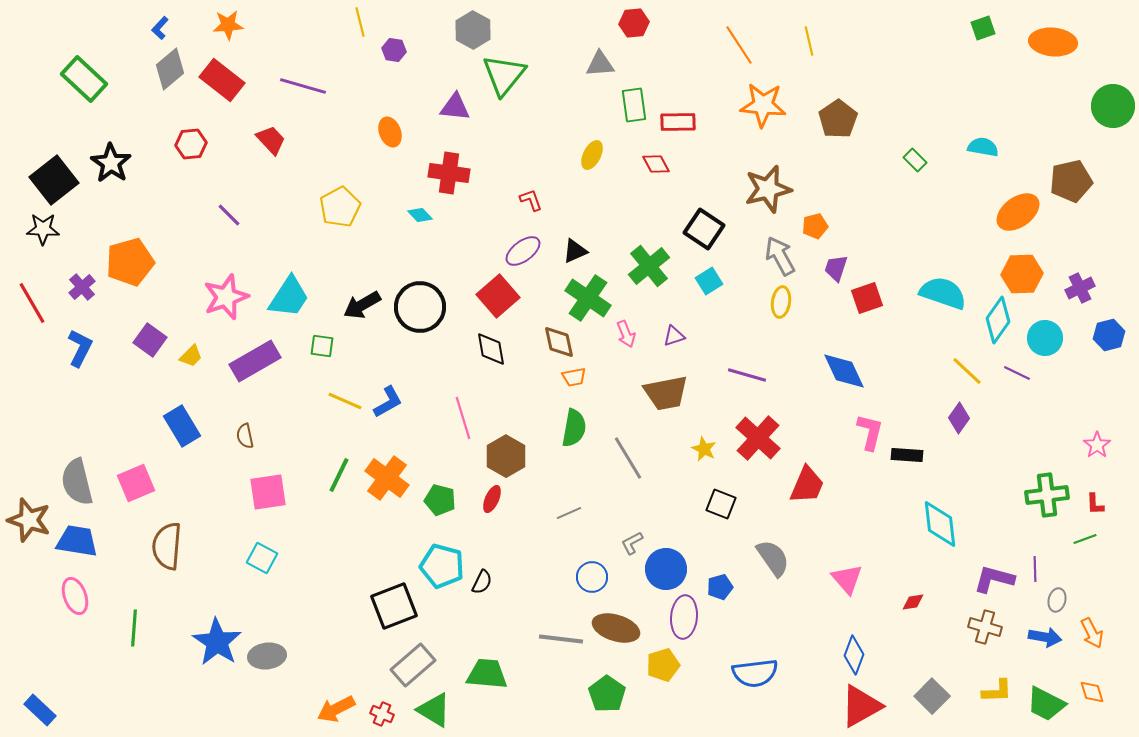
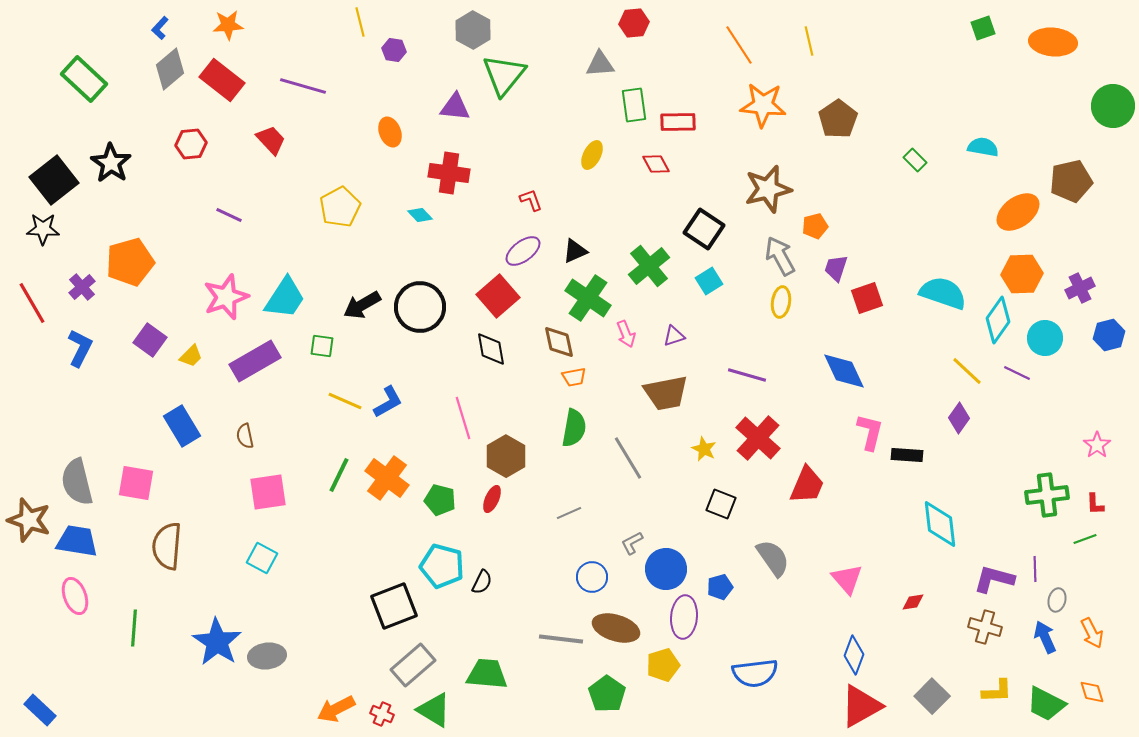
purple line at (229, 215): rotated 20 degrees counterclockwise
cyan trapezoid at (289, 297): moved 4 px left, 1 px down
pink square at (136, 483): rotated 33 degrees clockwise
blue arrow at (1045, 637): rotated 124 degrees counterclockwise
